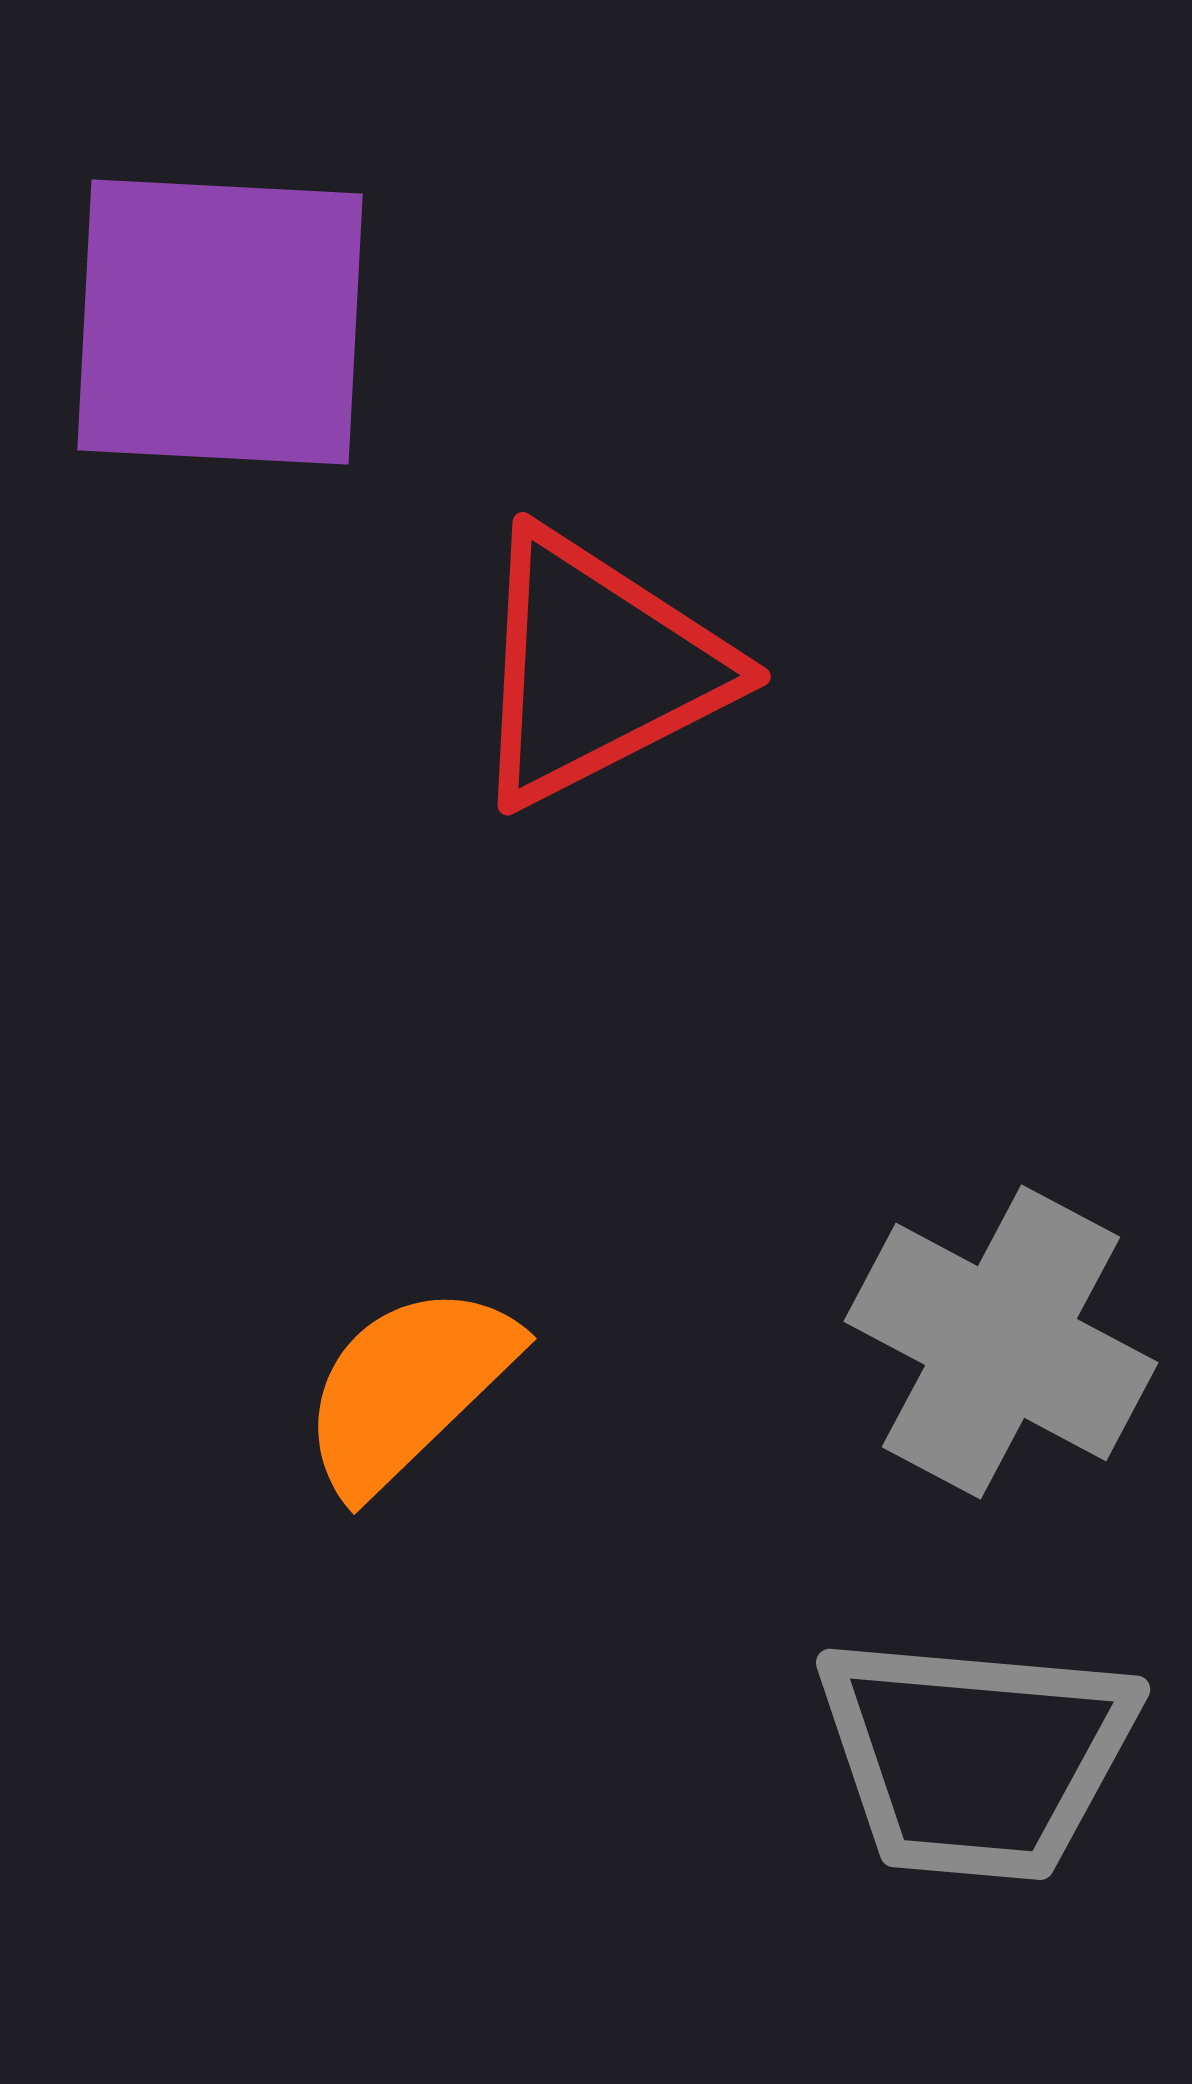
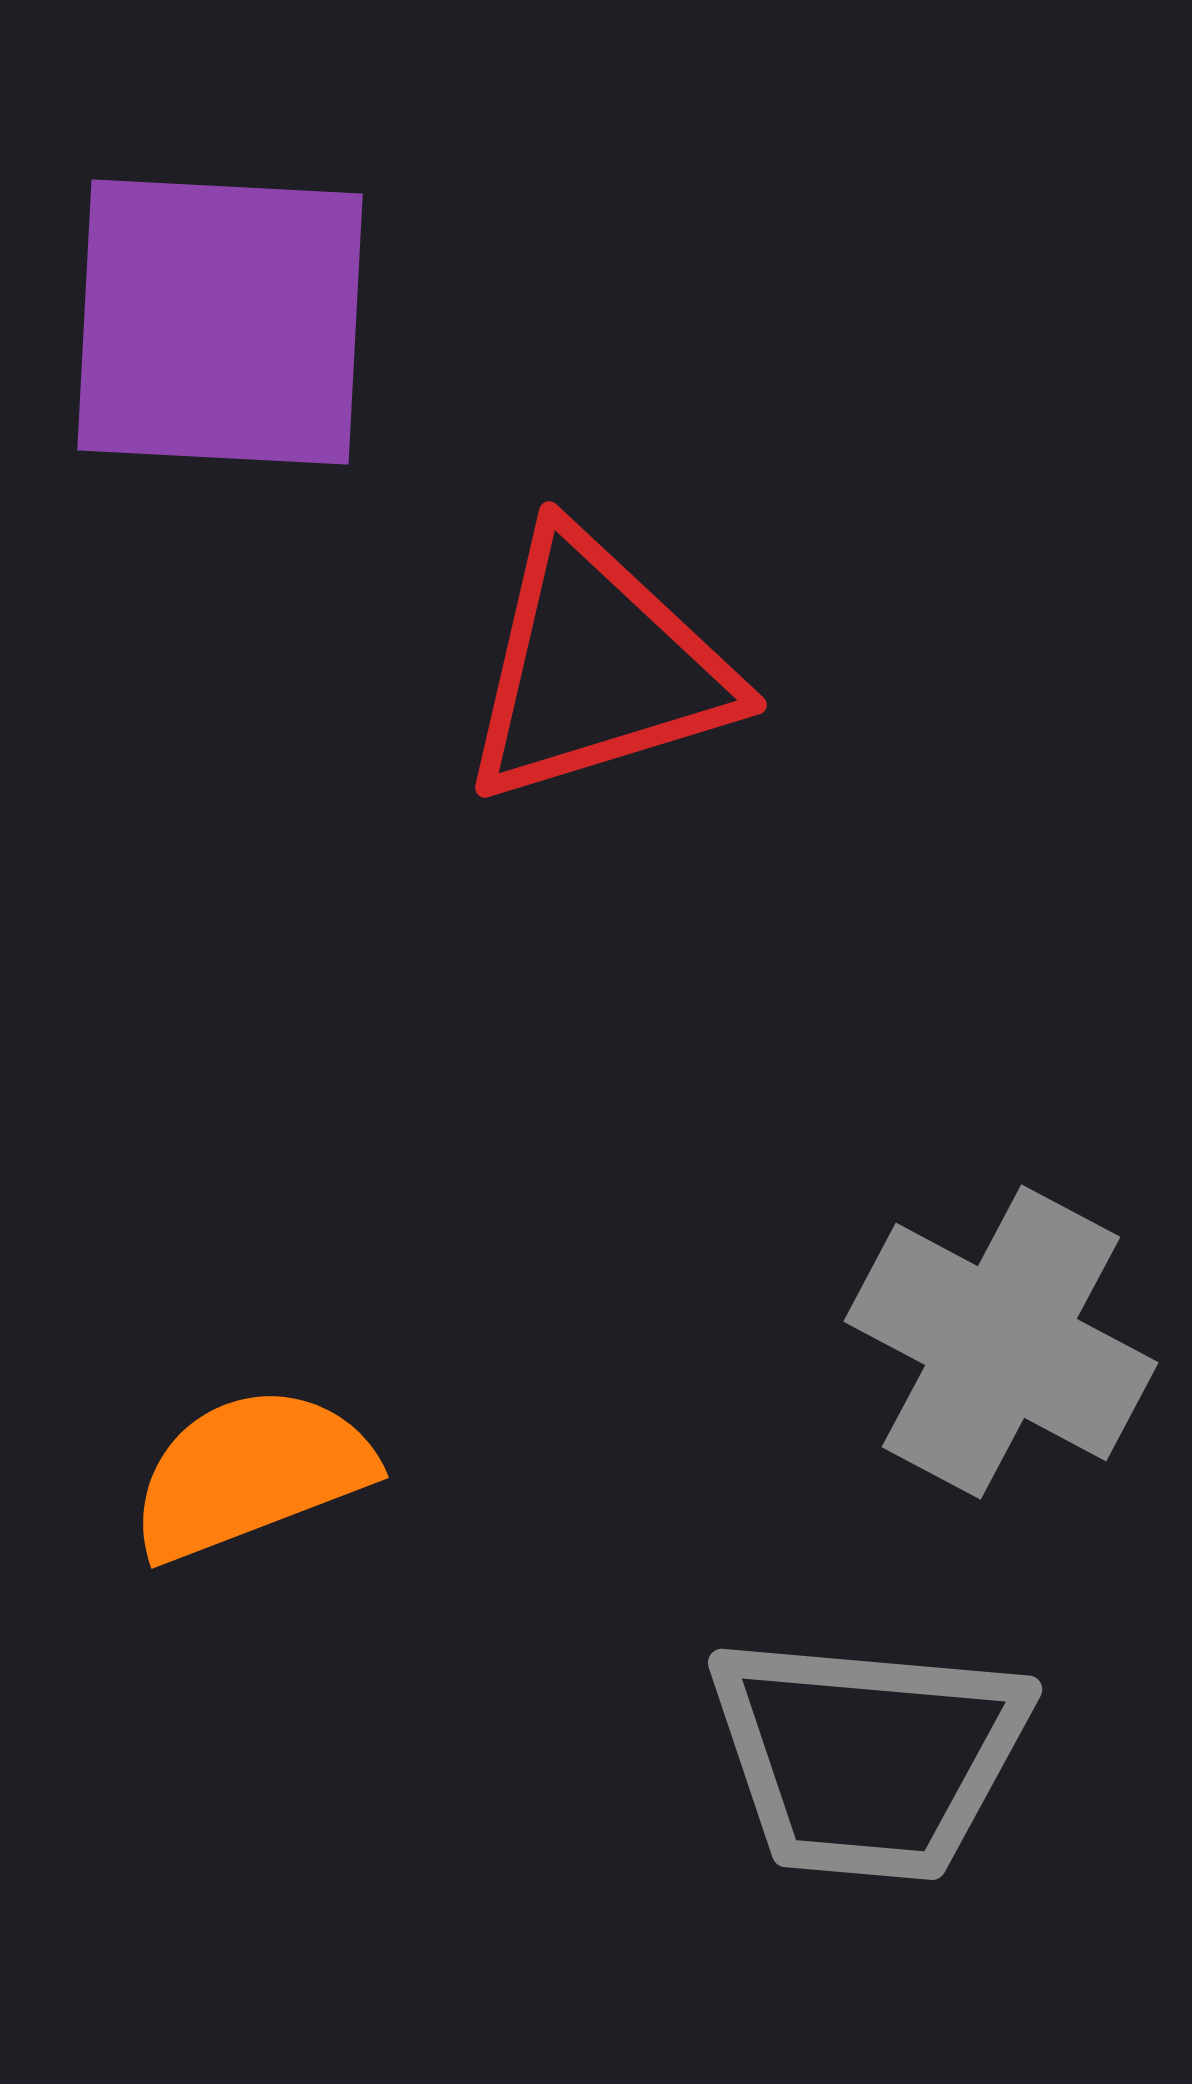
red triangle: rotated 10 degrees clockwise
orange semicircle: moved 157 px left, 85 px down; rotated 23 degrees clockwise
gray trapezoid: moved 108 px left
